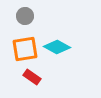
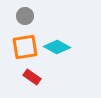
orange square: moved 2 px up
